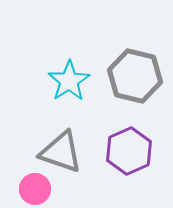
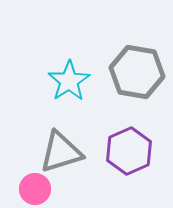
gray hexagon: moved 2 px right, 4 px up; rotated 4 degrees counterclockwise
gray triangle: rotated 36 degrees counterclockwise
